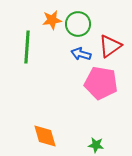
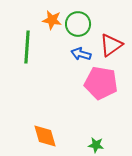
orange star: rotated 18 degrees clockwise
red triangle: moved 1 px right, 1 px up
